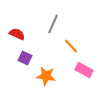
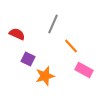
purple square: moved 3 px right, 1 px down
orange star: moved 1 px left; rotated 24 degrees counterclockwise
